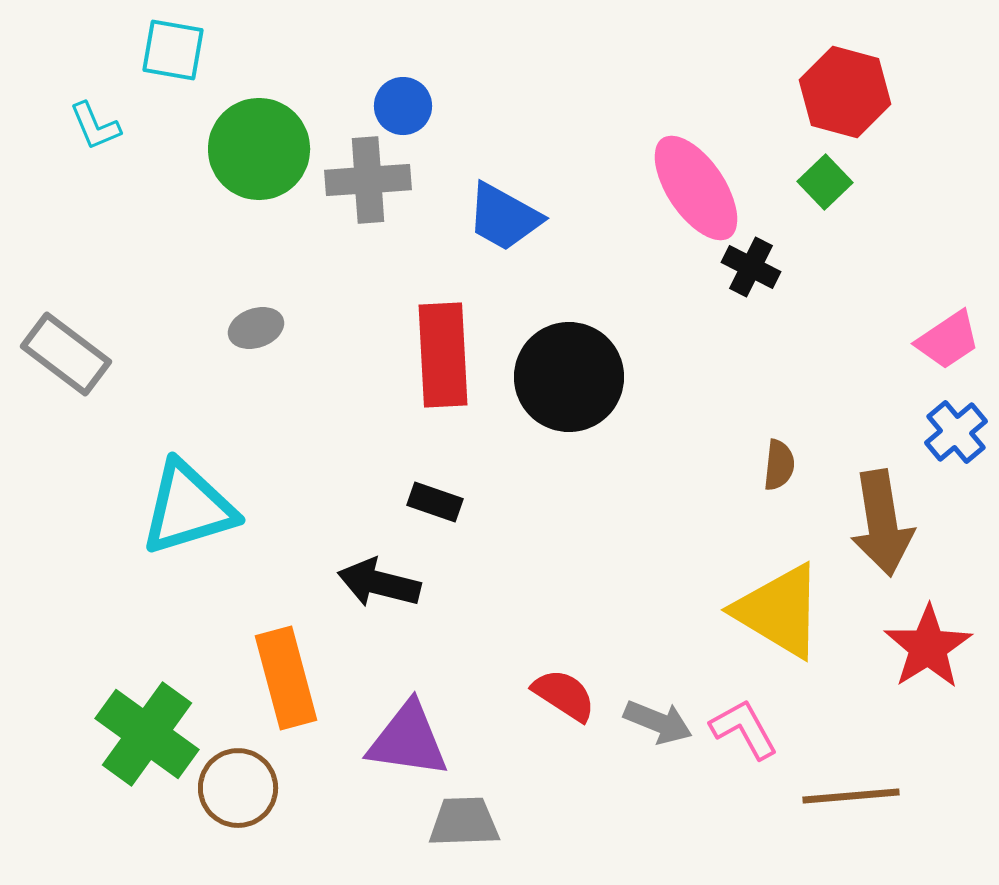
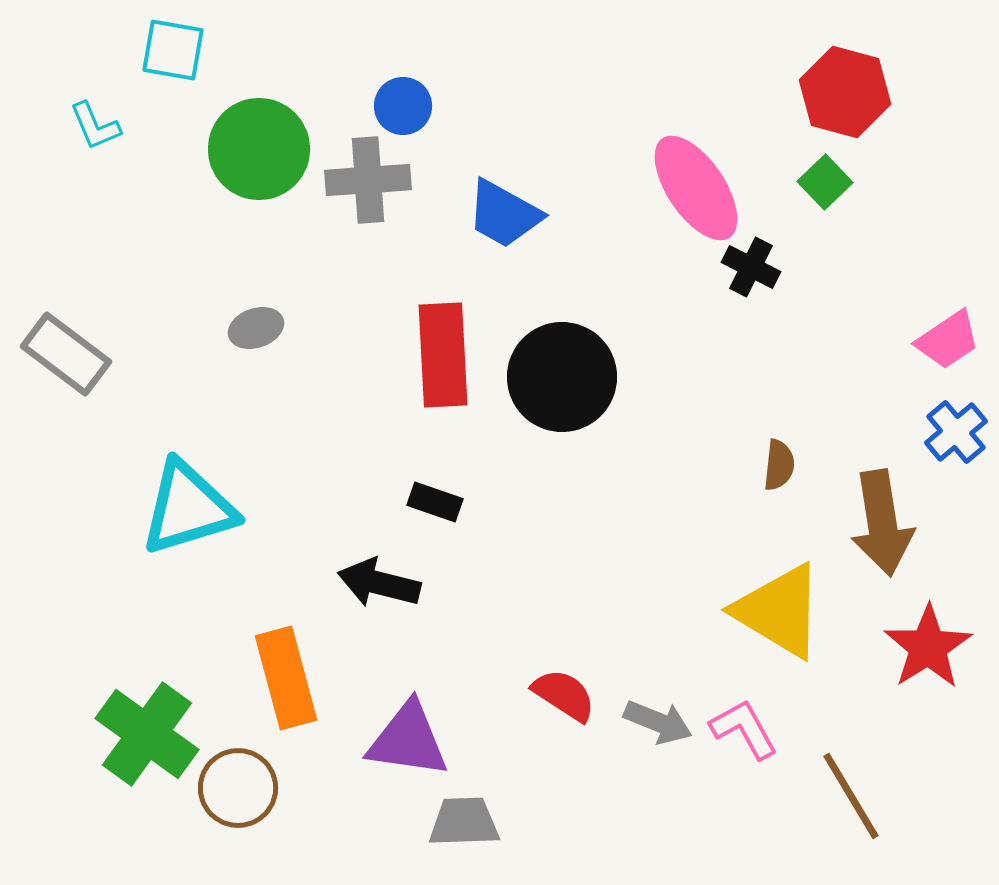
blue trapezoid: moved 3 px up
black circle: moved 7 px left
brown line: rotated 64 degrees clockwise
